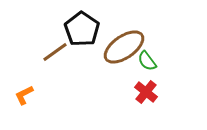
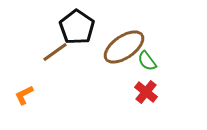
black pentagon: moved 5 px left, 2 px up
